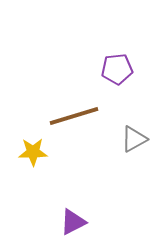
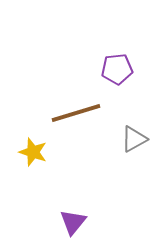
brown line: moved 2 px right, 3 px up
yellow star: rotated 20 degrees clockwise
purple triangle: rotated 24 degrees counterclockwise
